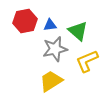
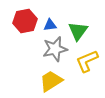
green triangle: rotated 25 degrees clockwise
